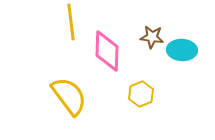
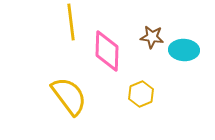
cyan ellipse: moved 2 px right
